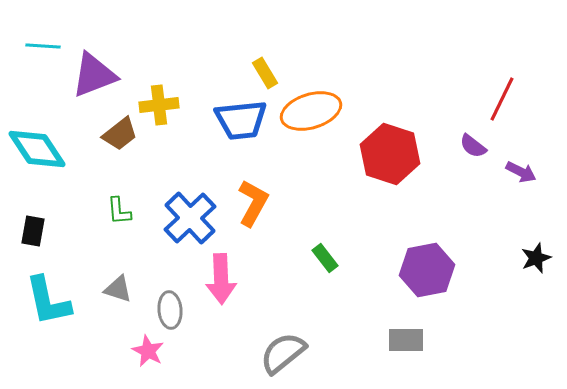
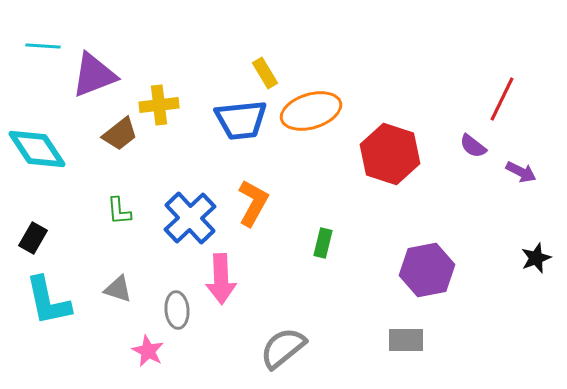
black rectangle: moved 7 px down; rotated 20 degrees clockwise
green rectangle: moved 2 px left, 15 px up; rotated 52 degrees clockwise
gray ellipse: moved 7 px right
gray semicircle: moved 5 px up
